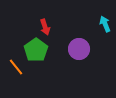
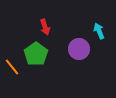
cyan arrow: moved 6 px left, 7 px down
green pentagon: moved 4 px down
orange line: moved 4 px left
